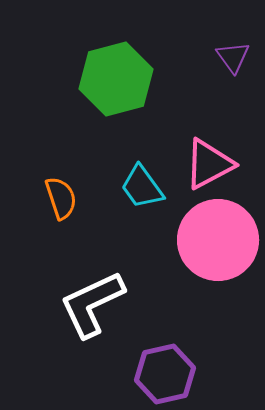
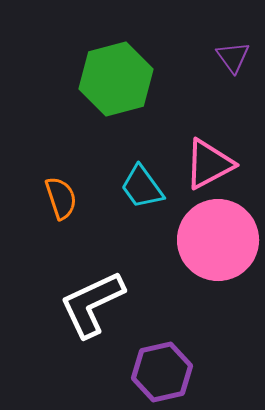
purple hexagon: moved 3 px left, 2 px up
